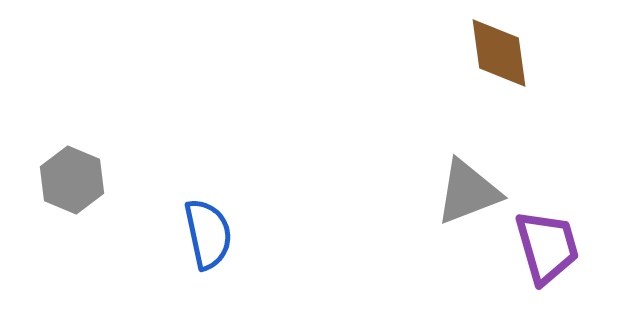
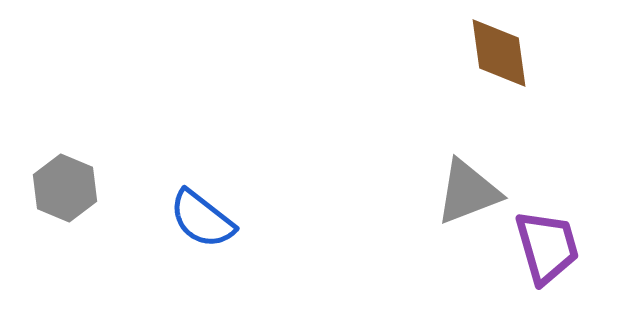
gray hexagon: moved 7 px left, 8 px down
blue semicircle: moved 6 px left, 15 px up; rotated 140 degrees clockwise
